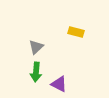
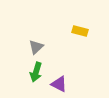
yellow rectangle: moved 4 px right, 1 px up
green arrow: rotated 12 degrees clockwise
